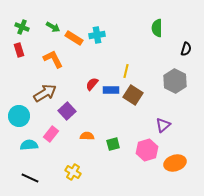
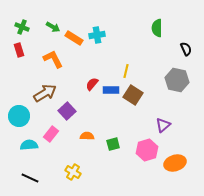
black semicircle: rotated 40 degrees counterclockwise
gray hexagon: moved 2 px right, 1 px up; rotated 15 degrees counterclockwise
